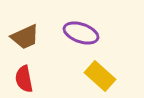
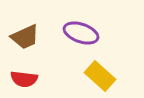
red semicircle: rotated 72 degrees counterclockwise
